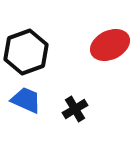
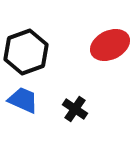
blue trapezoid: moved 3 px left
black cross: rotated 25 degrees counterclockwise
